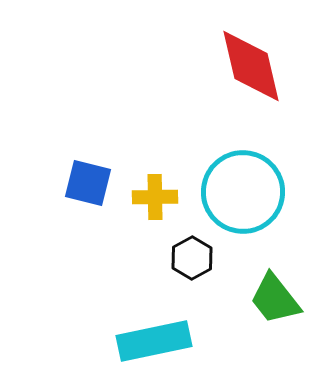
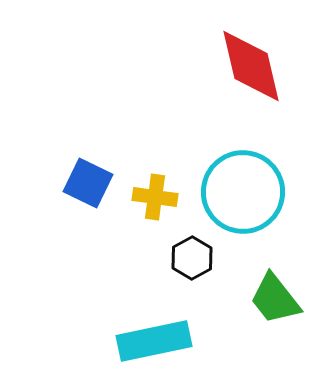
blue square: rotated 12 degrees clockwise
yellow cross: rotated 9 degrees clockwise
